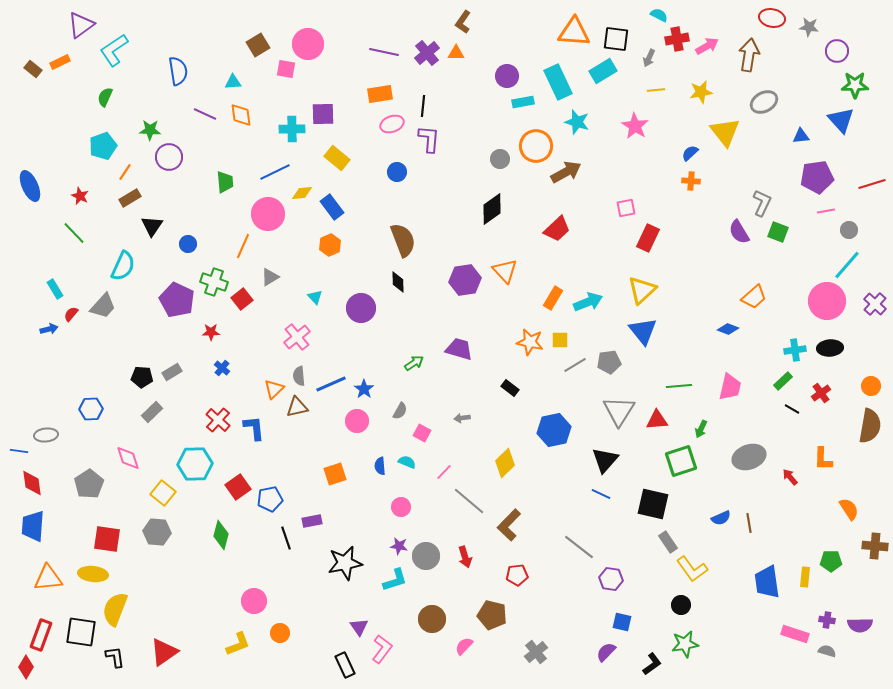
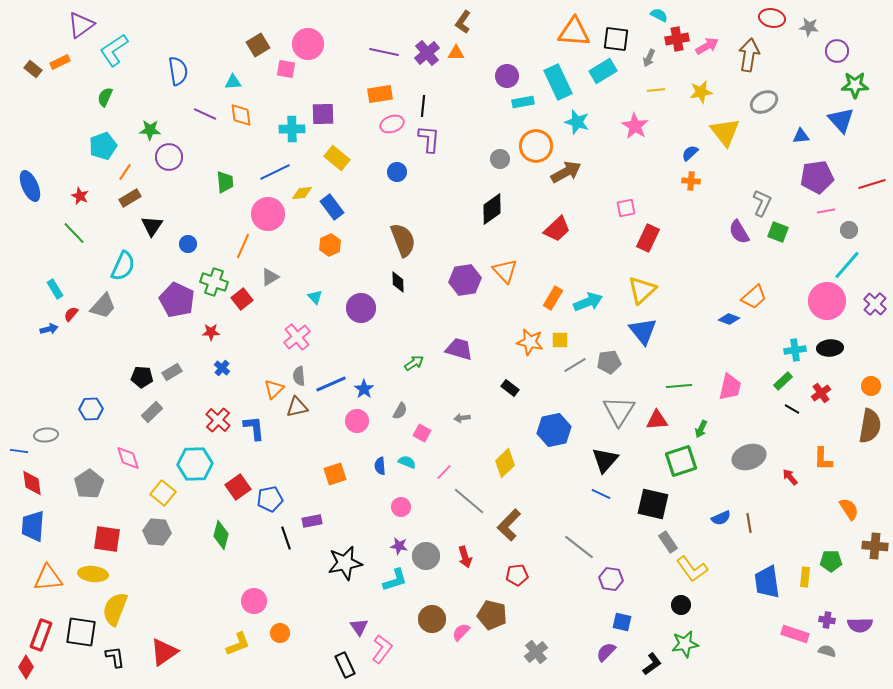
blue diamond at (728, 329): moved 1 px right, 10 px up
pink semicircle at (464, 646): moved 3 px left, 14 px up
